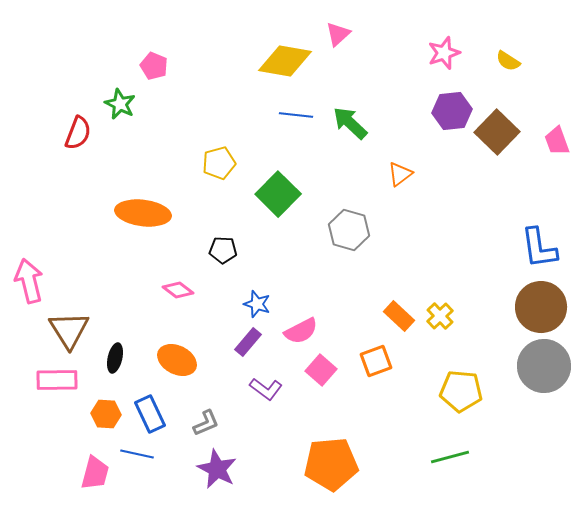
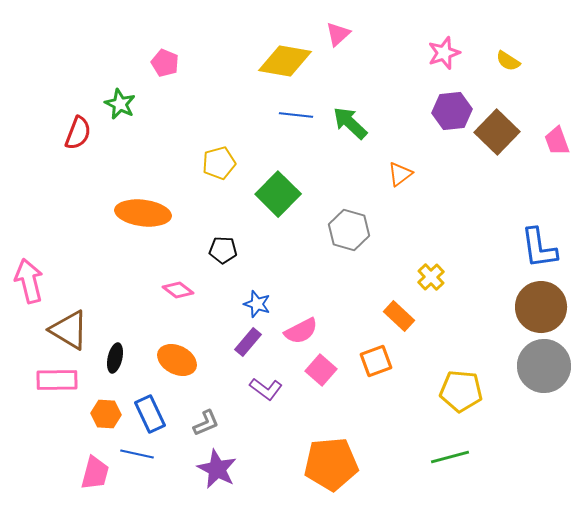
pink pentagon at (154, 66): moved 11 px right, 3 px up
yellow cross at (440, 316): moved 9 px left, 39 px up
brown triangle at (69, 330): rotated 27 degrees counterclockwise
